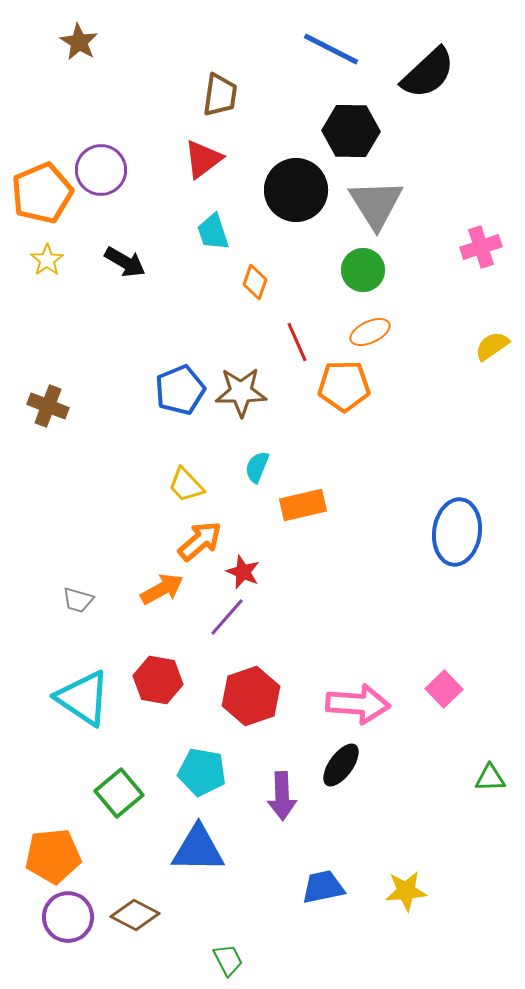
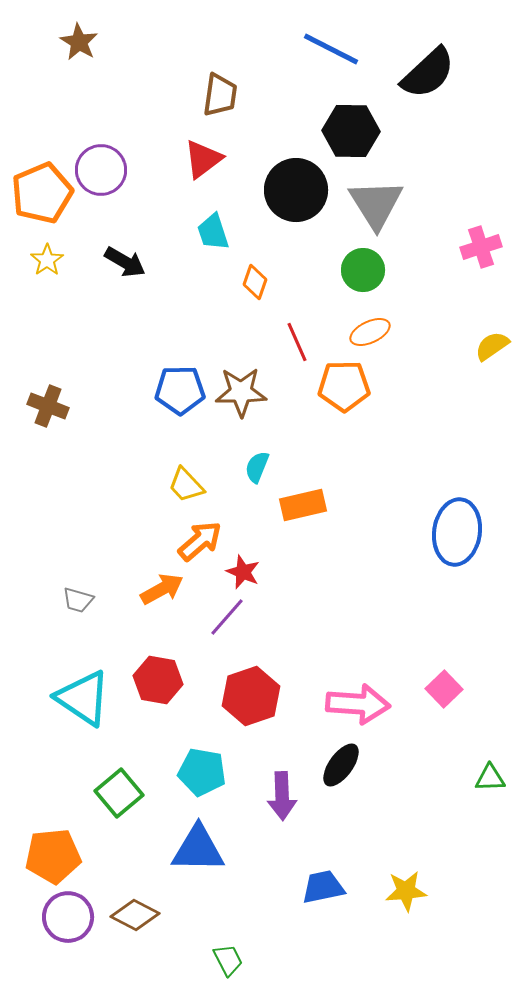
blue pentagon at (180, 390): rotated 21 degrees clockwise
